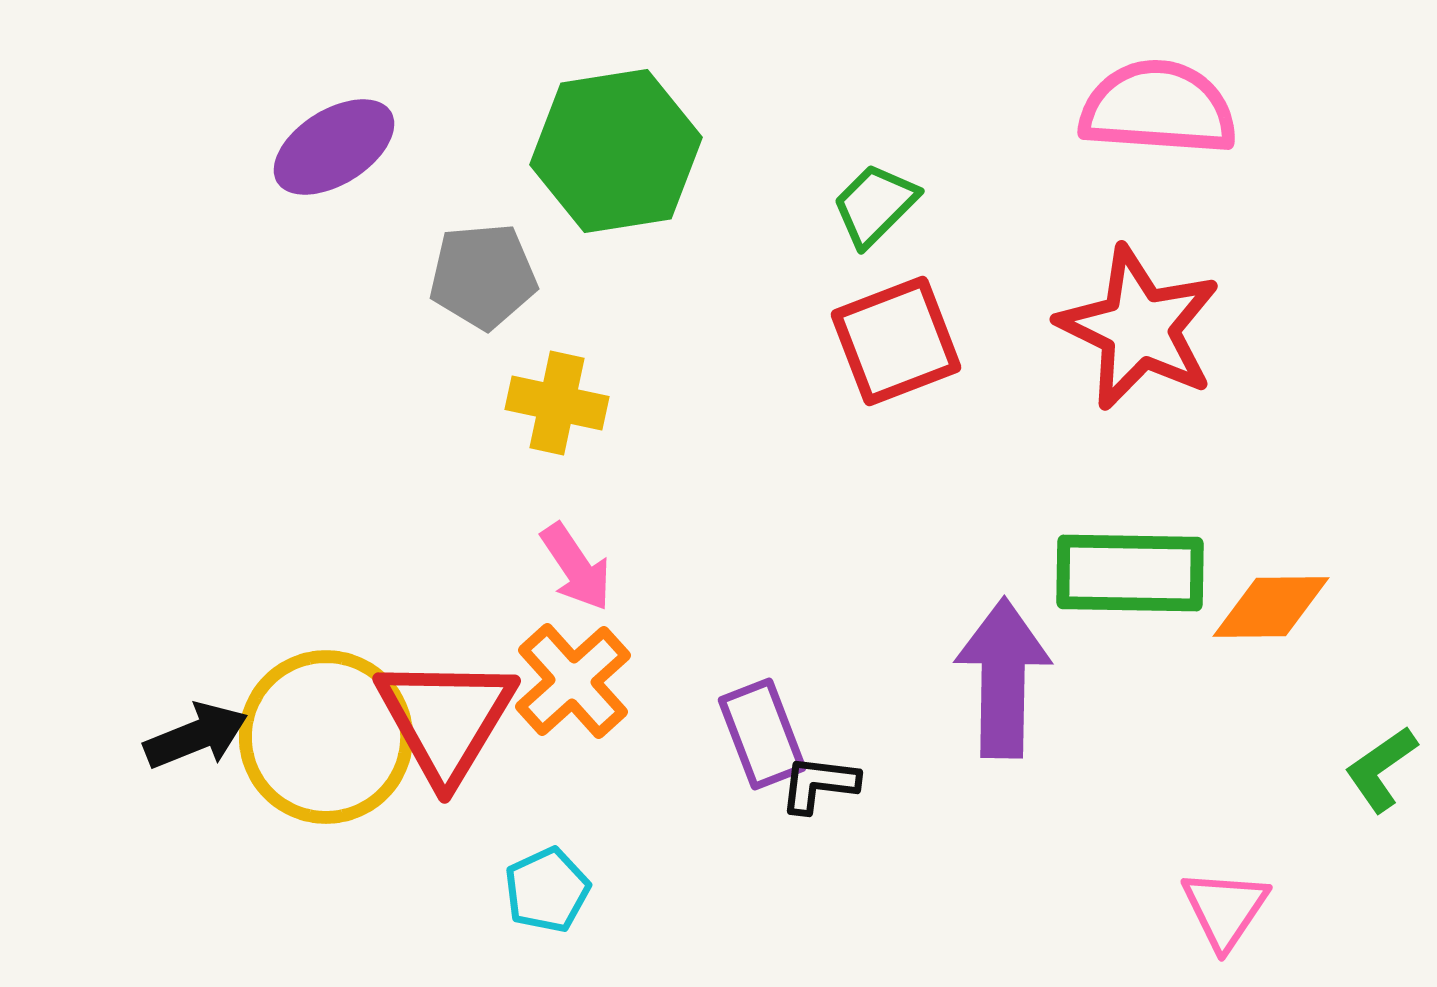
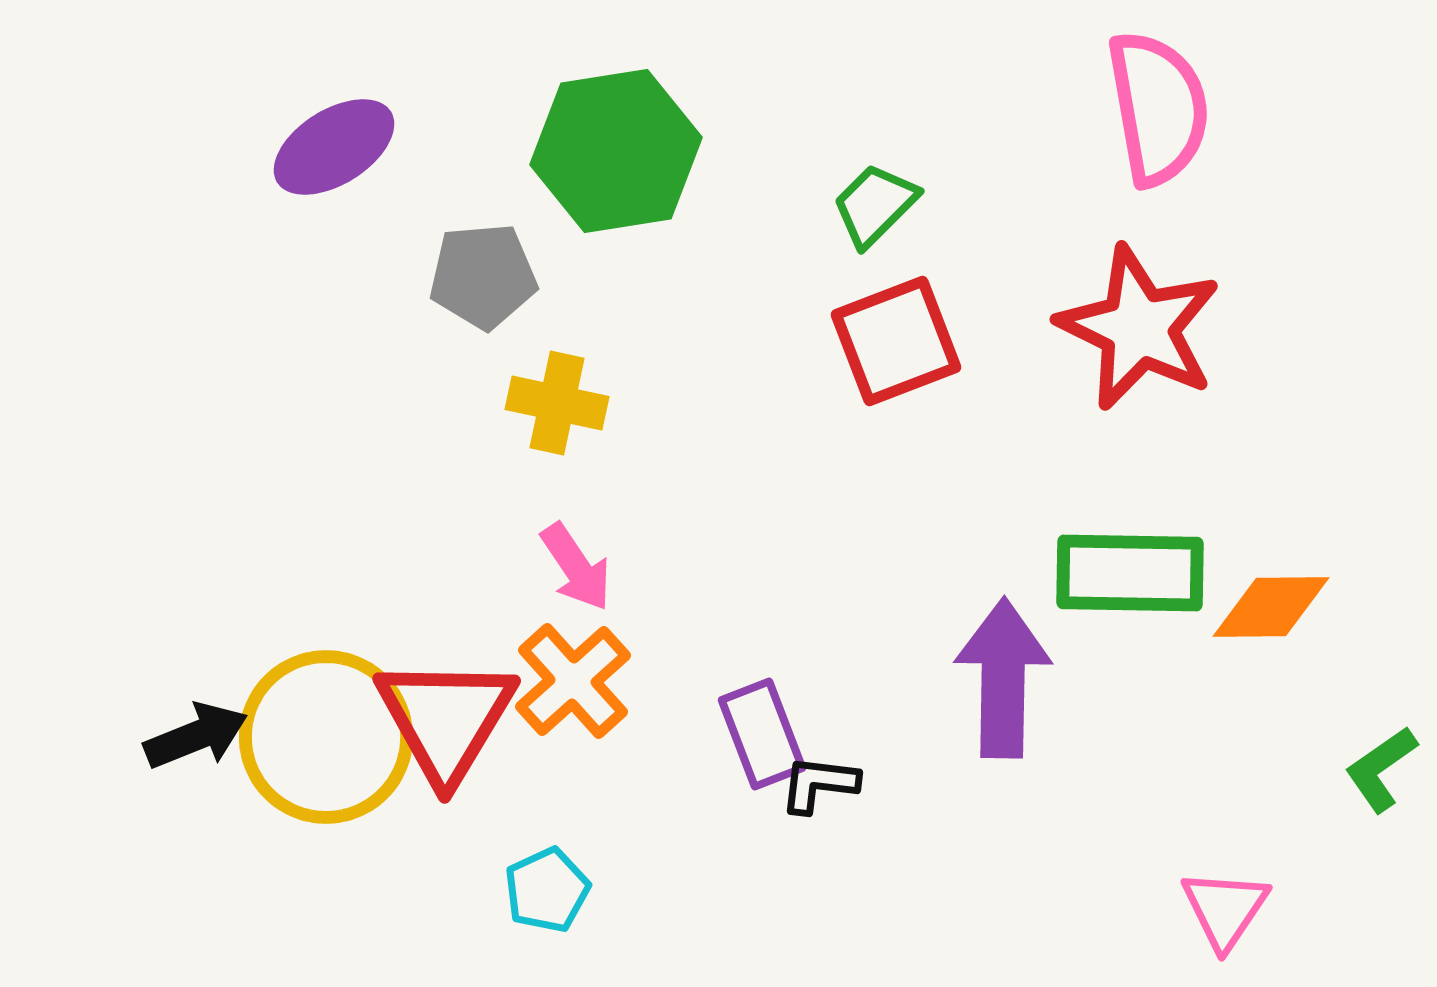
pink semicircle: rotated 76 degrees clockwise
